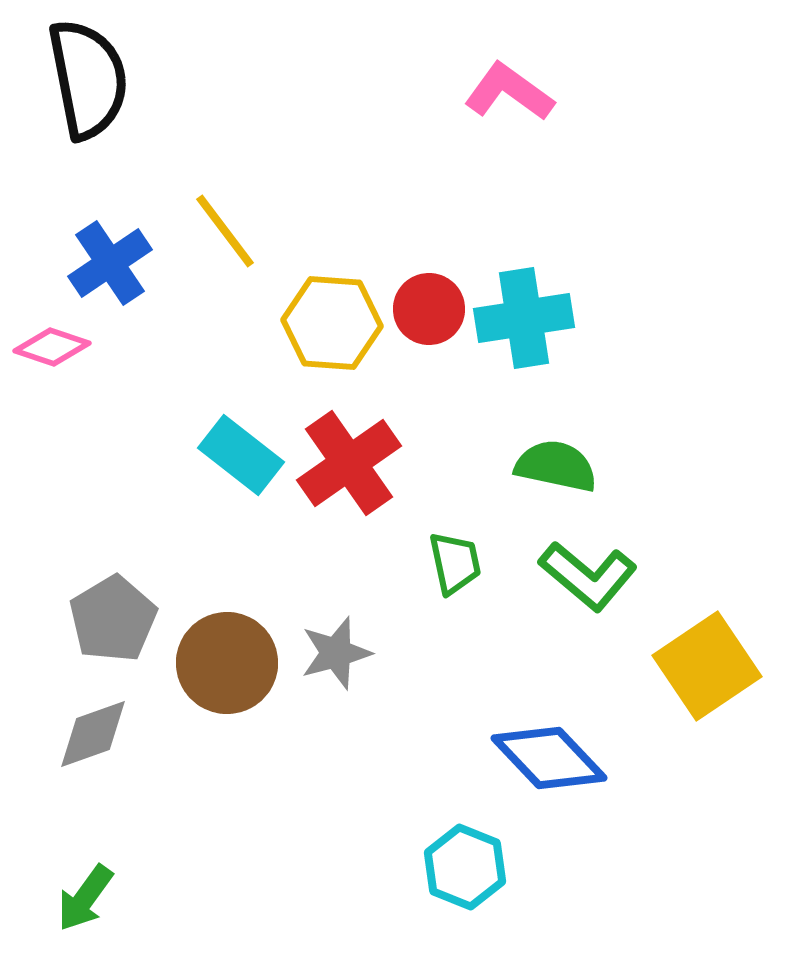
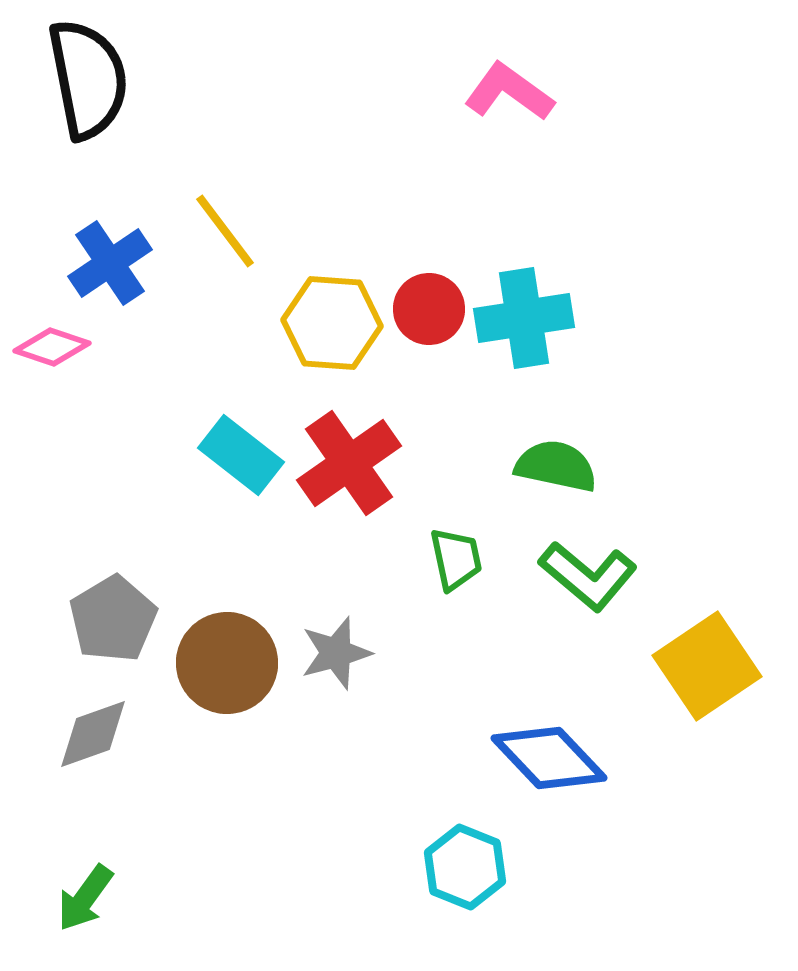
green trapezoid: moved 1 px right, 4 px up
